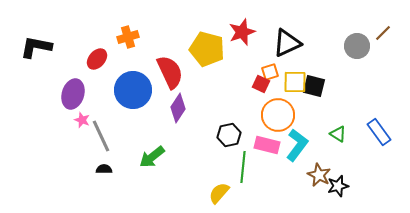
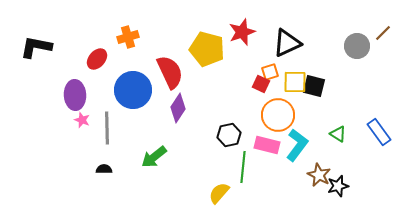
purple ellipse: moved 2 px right, 1 px down; rotated 20 degrees counterclockwise
gray line: moved 6 px right, 8 px up; rotated 24 degrees clockwise
green arrow: moved 2 px right
